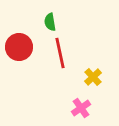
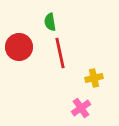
yellow cross: moved 1 px right, 1 px down; rotated 30 degrees clockwise
